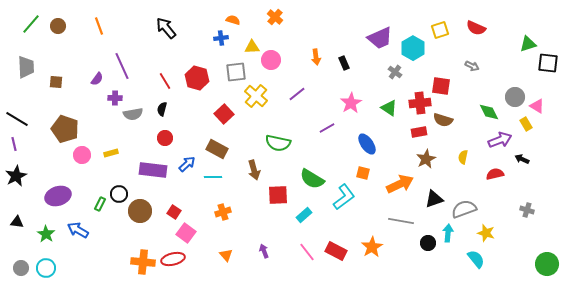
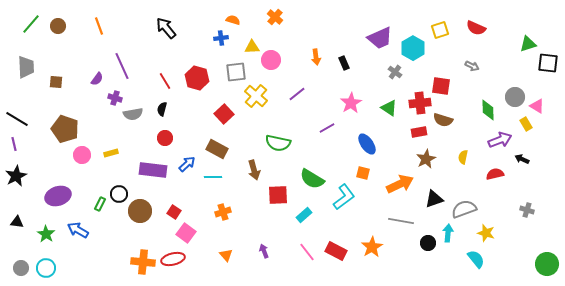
purple cross at (115, 98): rotated 16 degrees clockwise
green diamond at (489, 112): moved 1 px left, 2 px up; rotated 25 degrees clockwise
